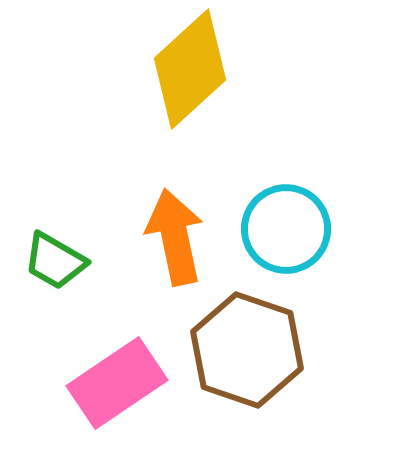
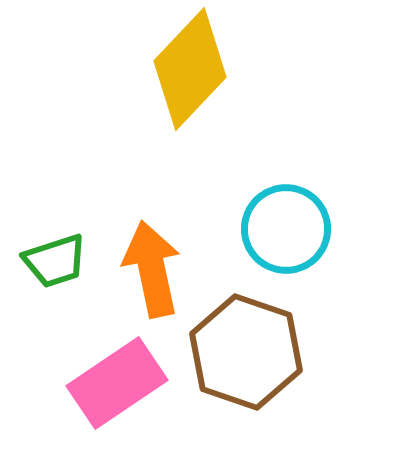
yellow diamond: rotated 4 degrees counterclockwise
orange arrow: moved 23 px left, 32 px down
green trapezoid: rotated 48 degrees counterclockwise
brown hexagon: moved 1 px left, 2 px down
